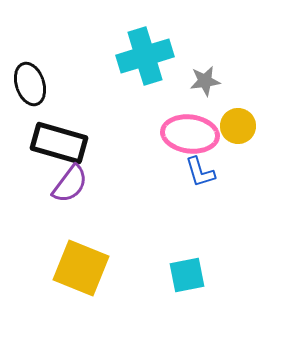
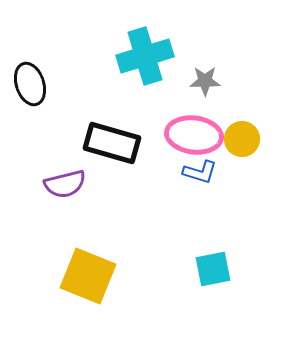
gray star: rotated 8 degrees clockwise
yellow circle: moved 4 px right, 13 px down
pink ellipse: moved 4 px right, 1 px down
black rectangle: moved 53 px right
blue L-shape: rotated 56 degrees counterclockwise
purple semicircle: moved 5 px left; rotated 39 degrees clockwise
yellow square: moved 7 px right, 8 px down
cyan square: moved 26 px right, 6 px up
